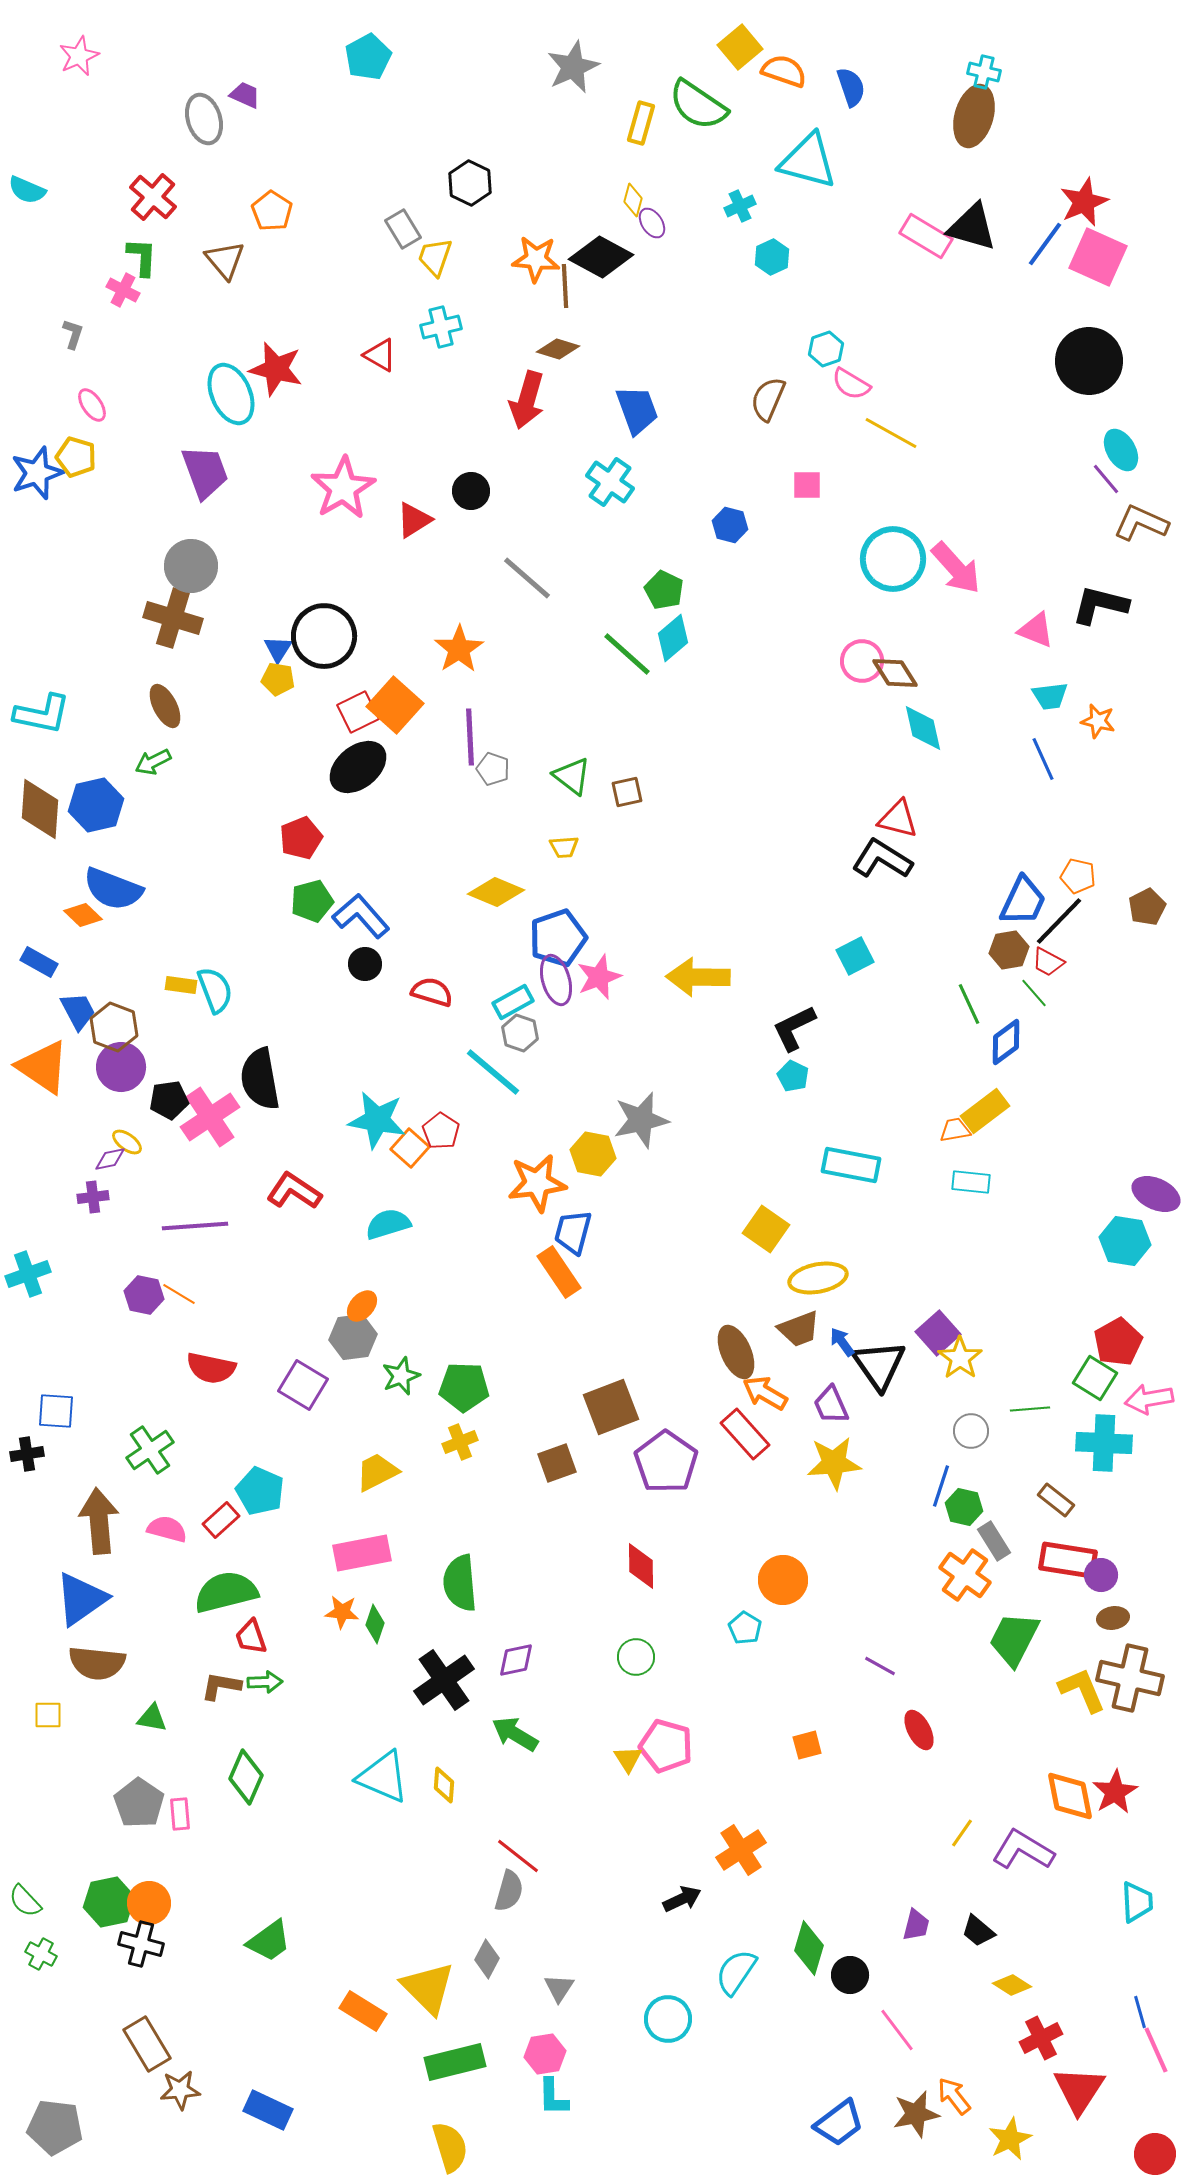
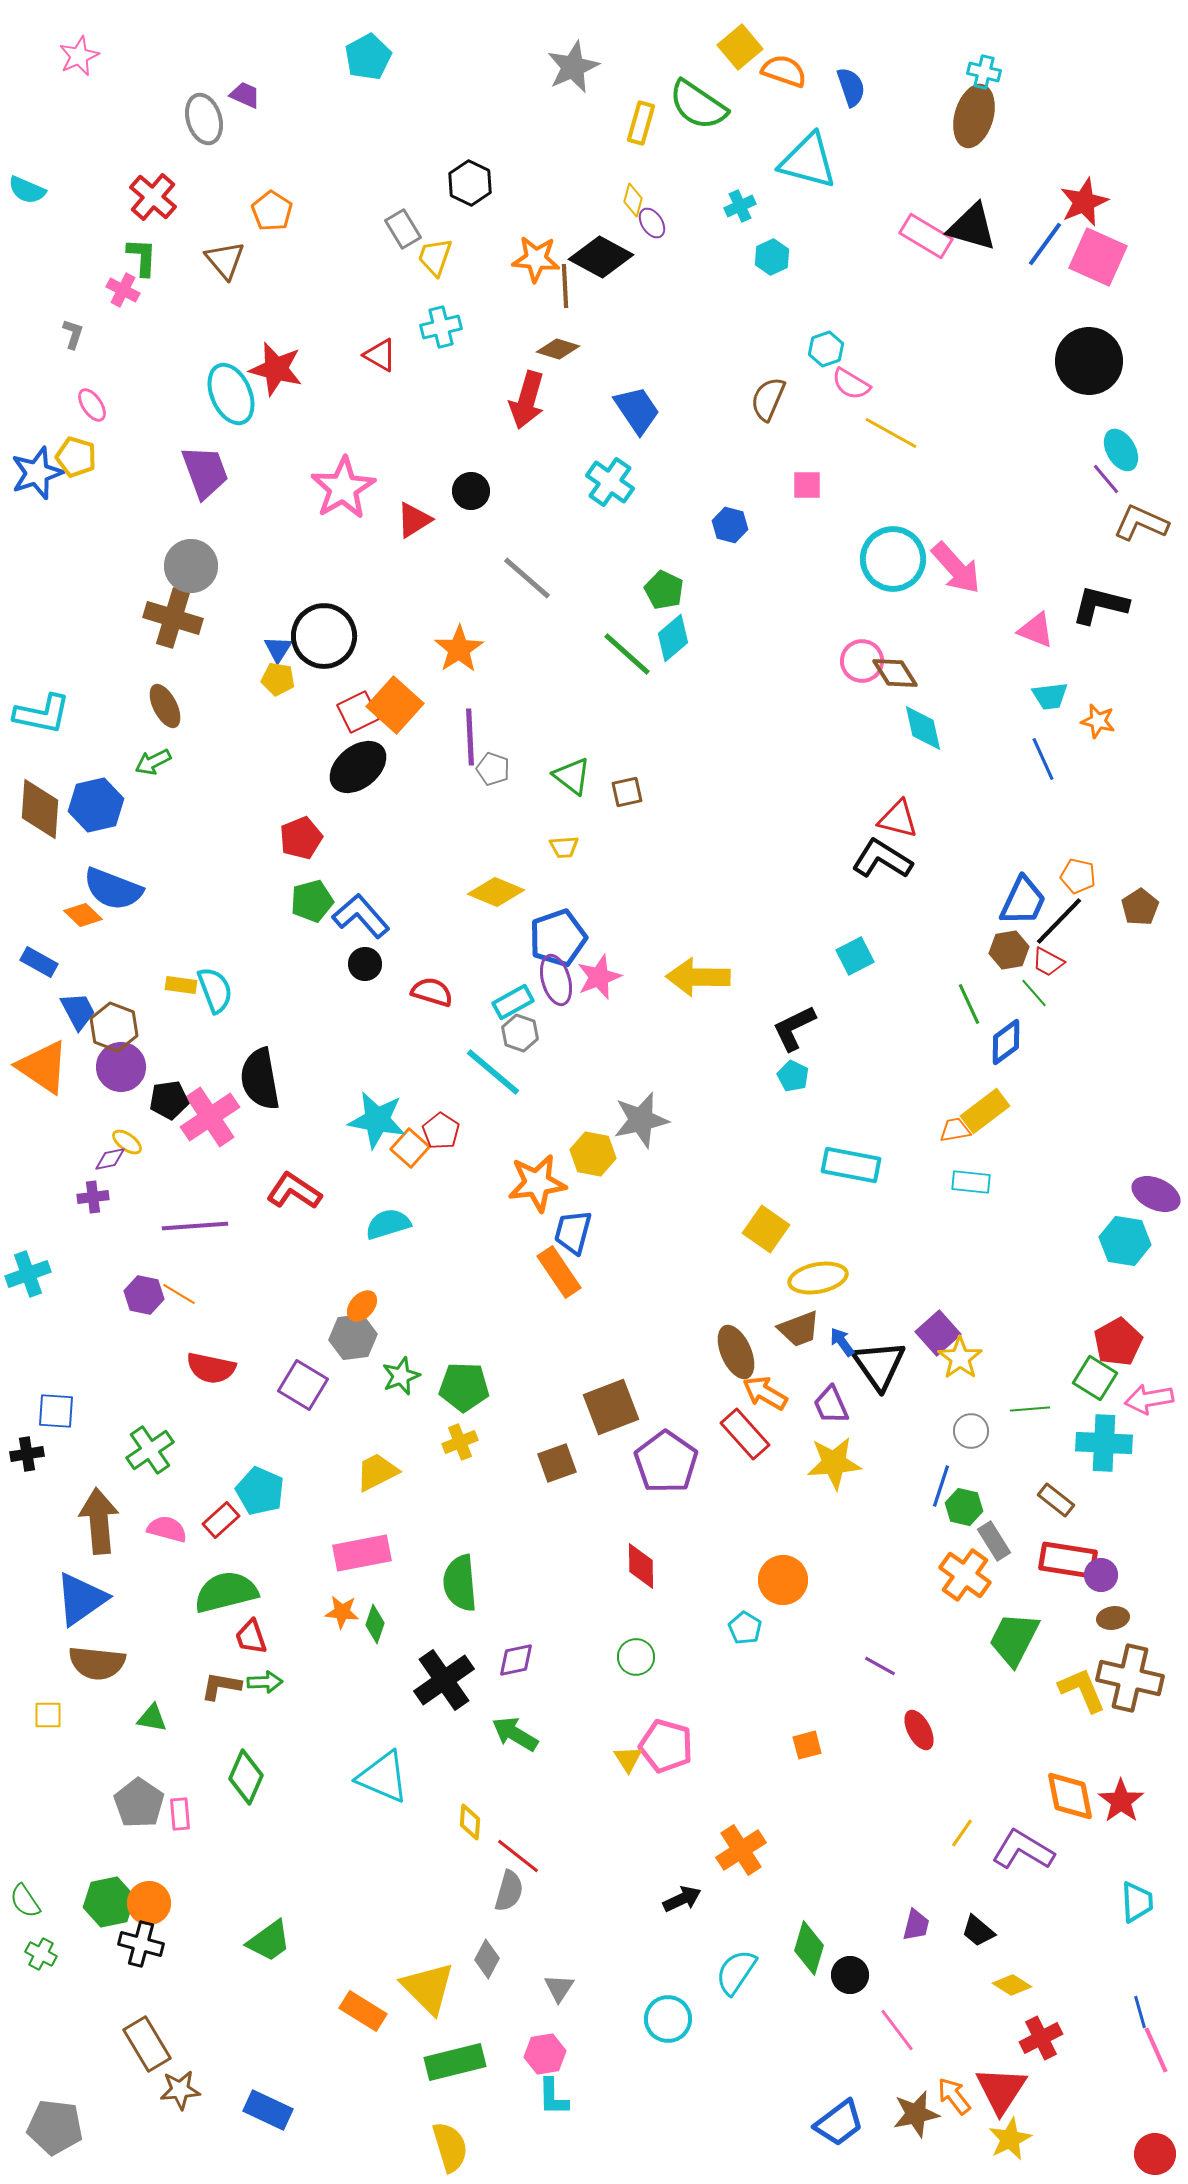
blue trapezoid at (637, 410): rotated 14 degrees counterclockwise
brown pentagon at (1147, 907): moved 7 px left; rotated 6 degrees counterclockwise
yellow diamond at (444, 1785): moved 26 px right, 37 px down
red star at (1115, 1792): moved 6 px right, 9 px down; rotated 6 degrees counterclockwise
green semicircle at (25, 1901): rotated 9 degrees clockwise
red triangle at (1079, 2090): moved 78 px left
